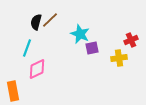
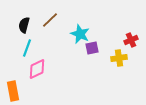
black semicircle: moved 12 px left, 3 px down
